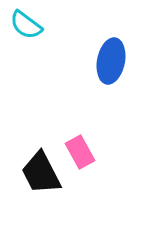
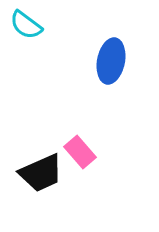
pink rectangle: rotated 12 degrees counterclockwise
black trapezoid: rotated 87 degrees counterclockwise
